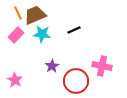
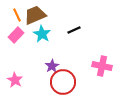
orange line: moved 1 px left, 2 px down
cyan star: rotated 24 degrees clockwise
red circle: moved 13 px left, 1 px down
